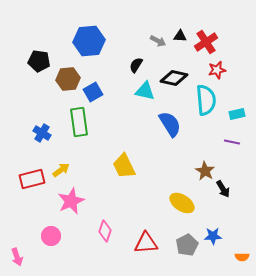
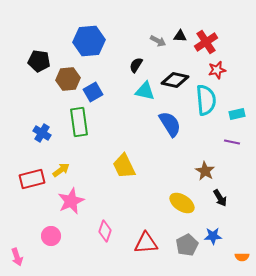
black diamond: moved 1 px right, 2 px down
black arrow: moved 3 px left, 9 px down
